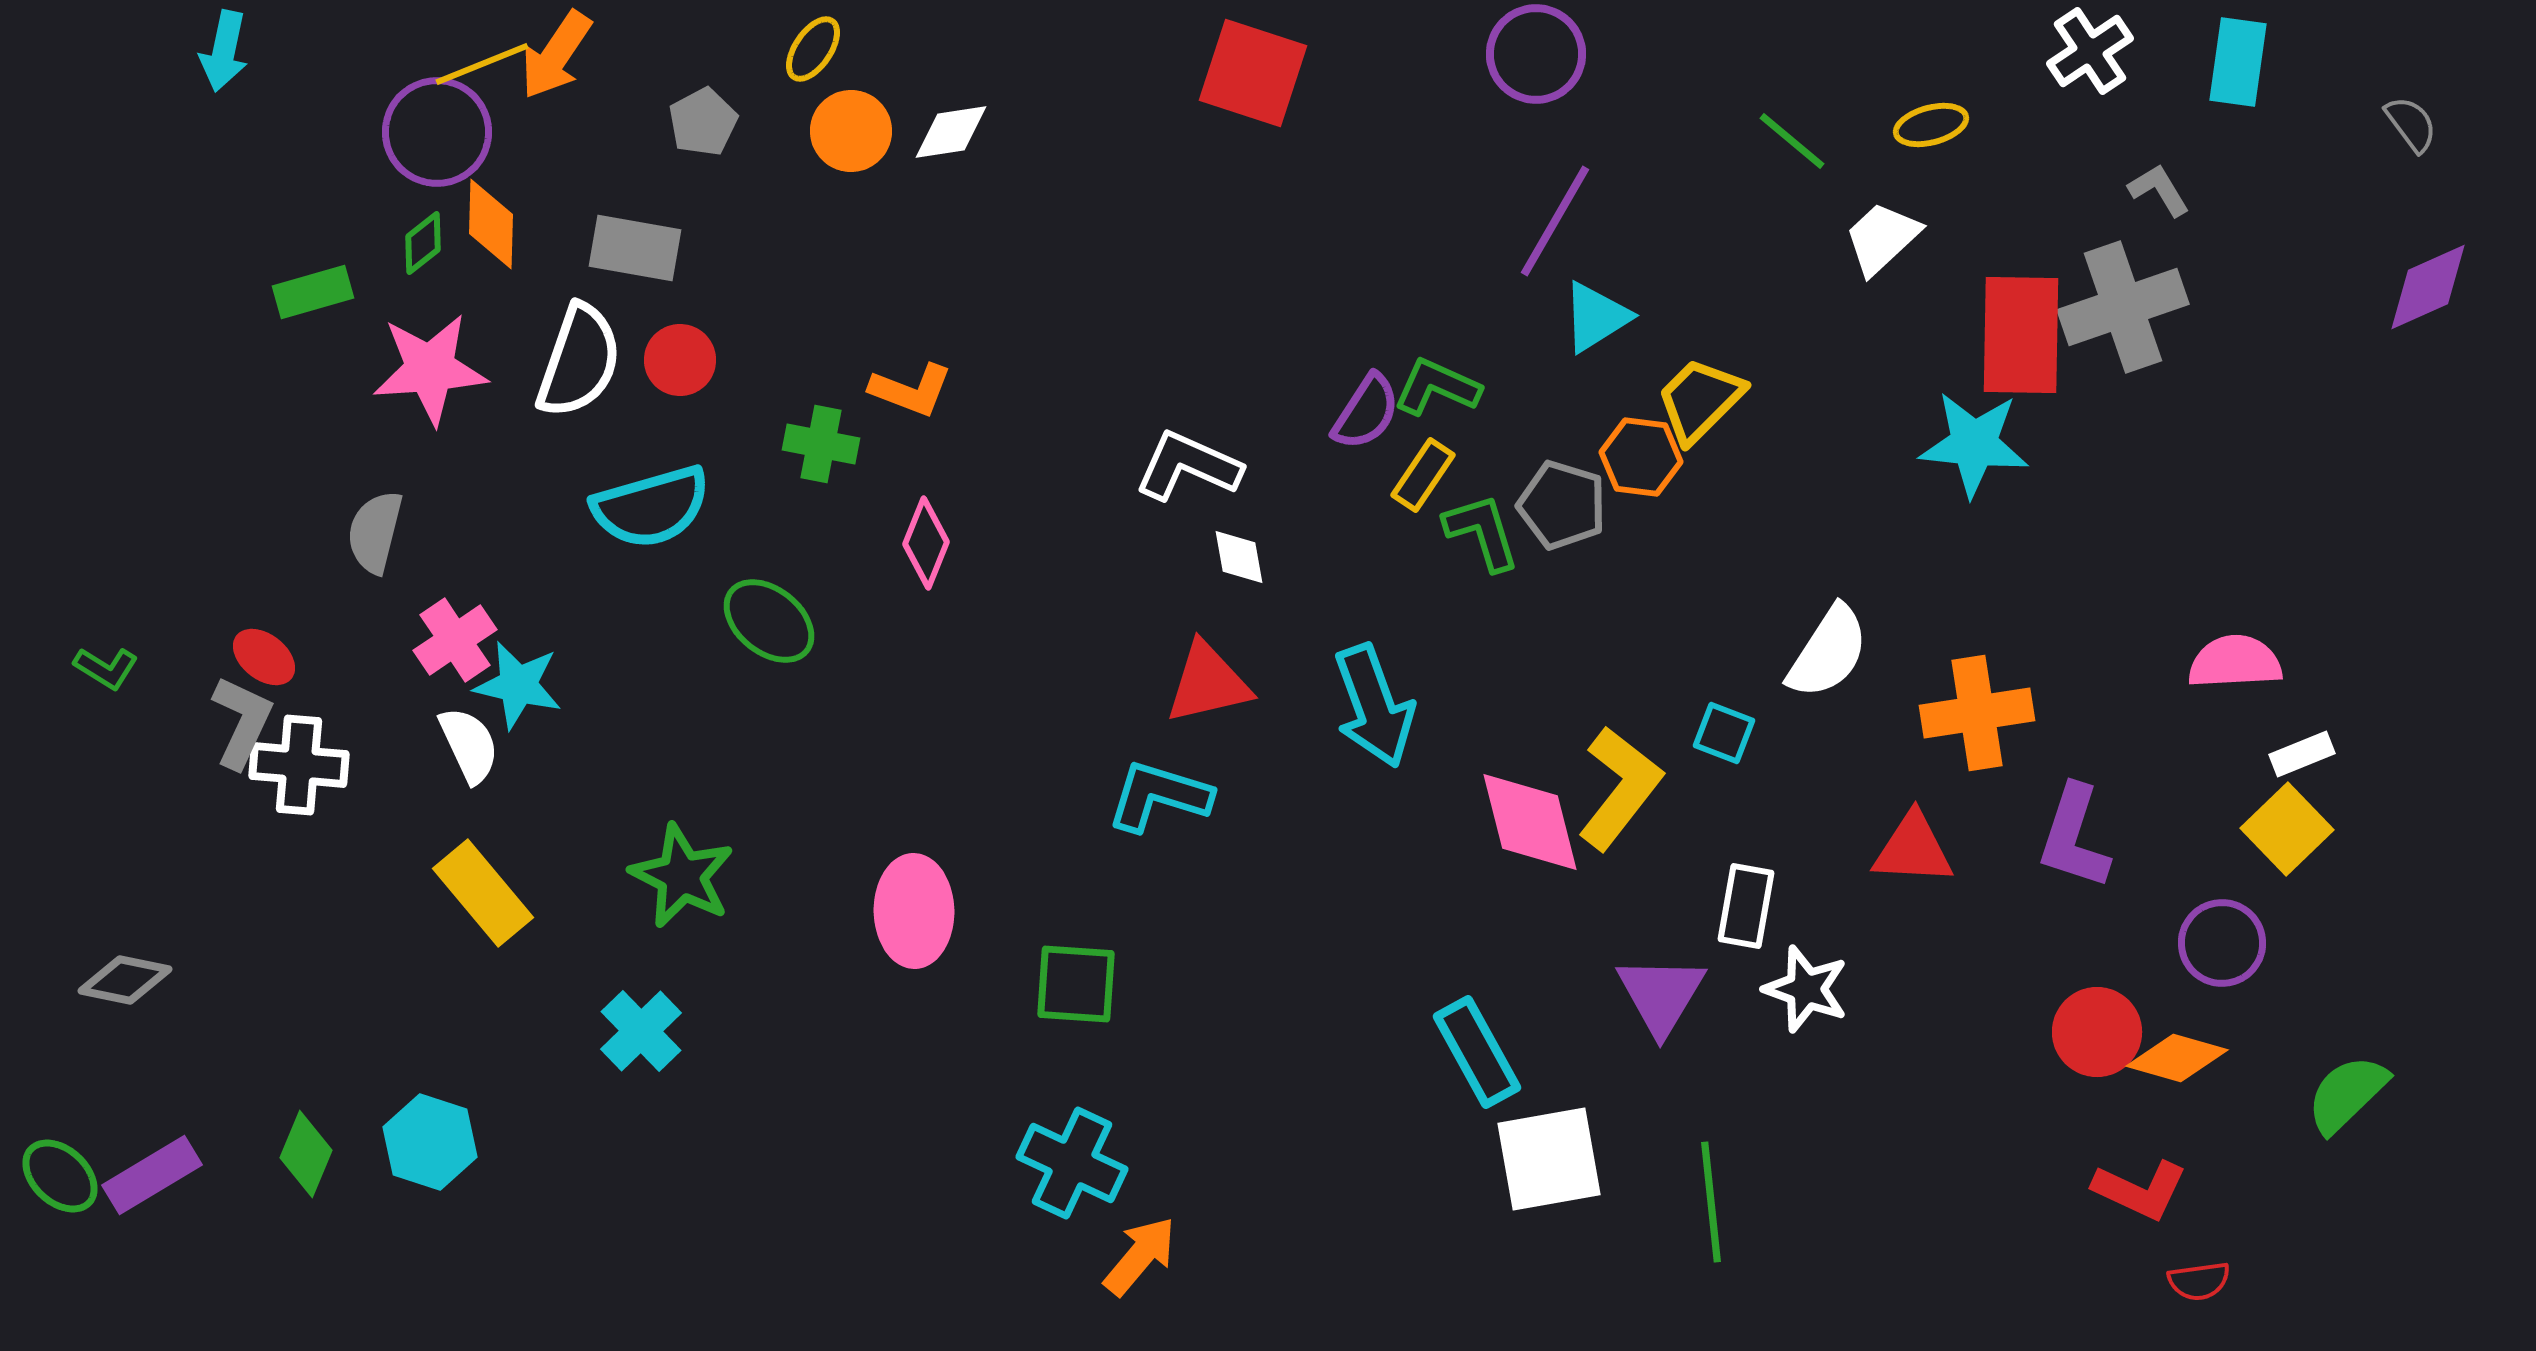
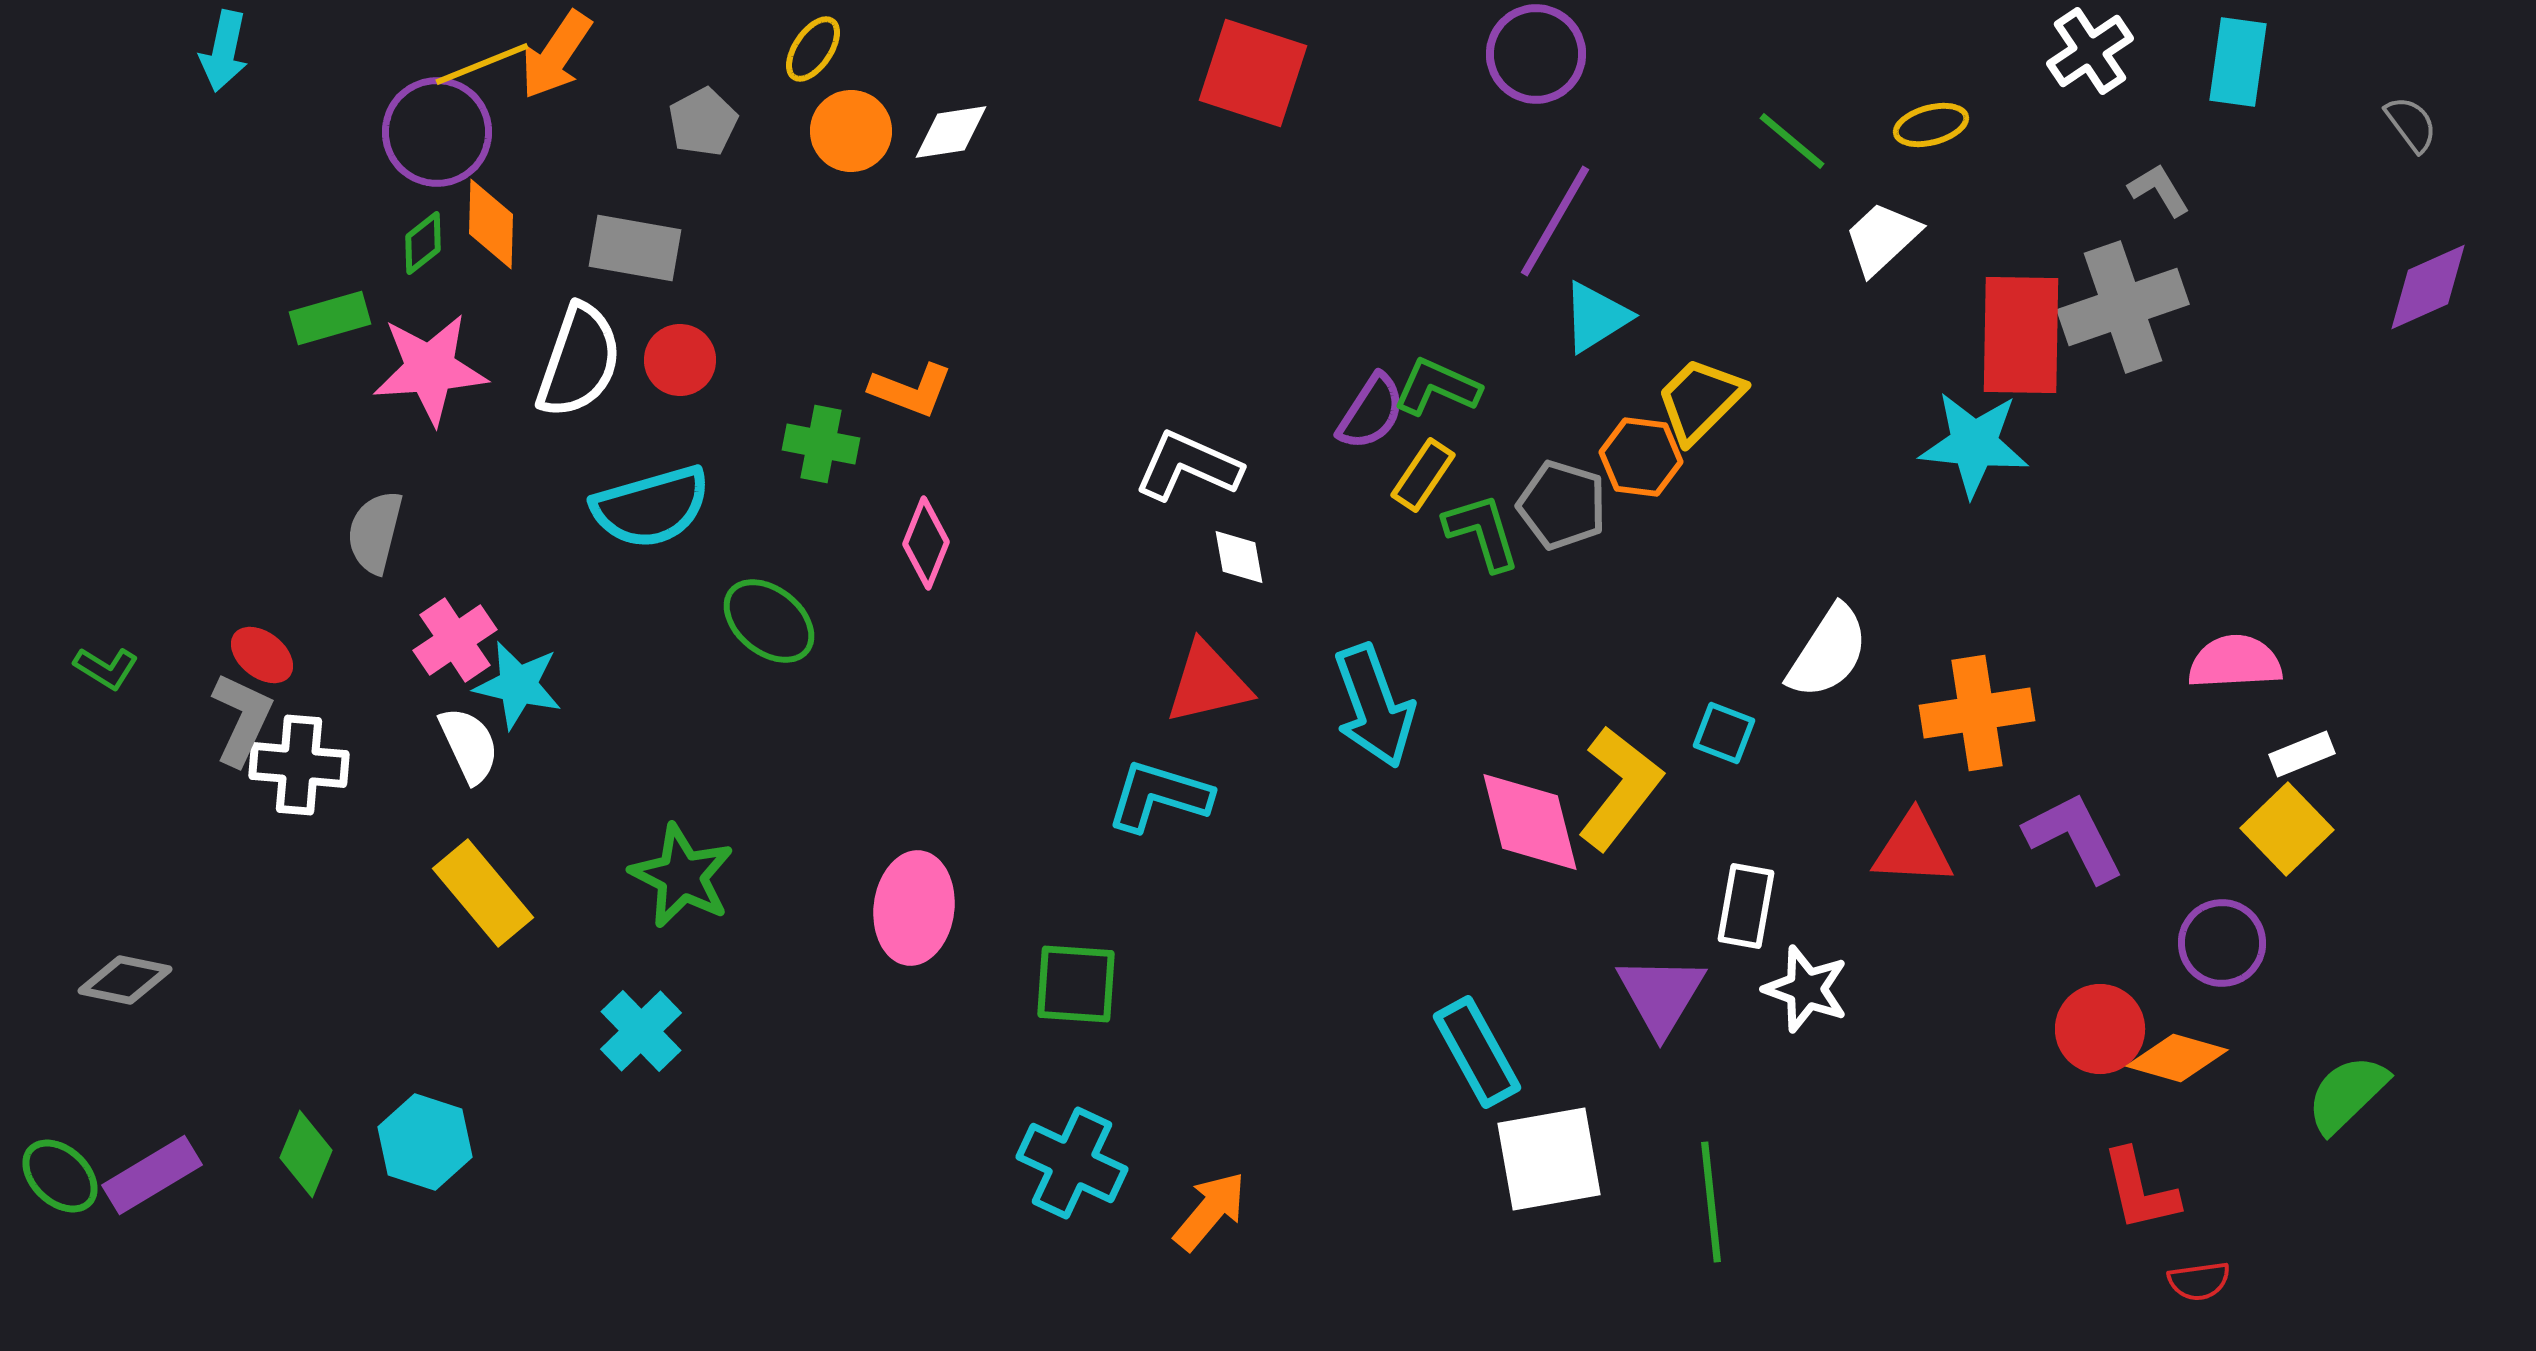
green rectangle at (313, 292): moved 17 px right, 26 px down
purple semicircle at (1366, 412): moved 5 px right
red ellipse at (264, 657): moved 2 px left, 2 px up
gray L-shape at (242, 722): moved 3 px up
purple L-shape at (2074, 837): rotated 135 degrees clockwise
pink ellipse at (914, 911): moved 3 px up; rotated 8 degrees clockwise
red circle at (2097, 1032): moved 3 px right, 3 px up
cyan hexagon at (430, 1142): moved 5 px left
red L-shape at (2140, 1190): rotated 52 degrees clockwise
orange arrow at (1140, 1256): moved 70 px right, 45 px up
